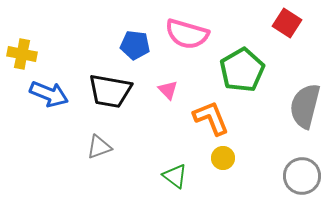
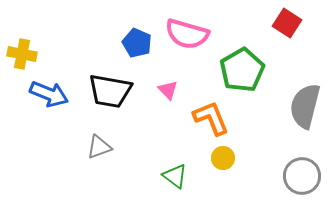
blue pentagon: moved 2 px right, 2 px up; rotated 16 degrees clockwise
